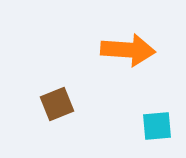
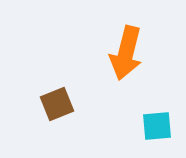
orange arrow: moved 2 px left, 3 px down; rotated 100 degrees clockwise
